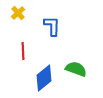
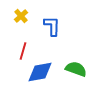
yellow cross: moved 3 px right, 3 px down
red line: rotated 18 degrees clockwise
blue diamond: moved 4 px left, 6 px up; rotated 28 degrees clockwise
